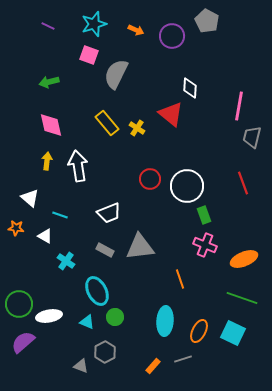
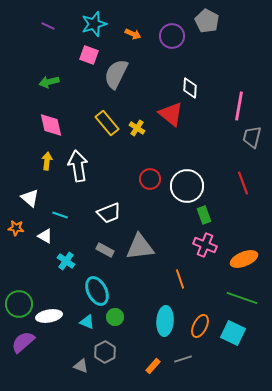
orange arrow at (136, 30): moved 3 px left, 4 px down
orange ellipse at (199, 331): moved 1 px right, 5 px up
